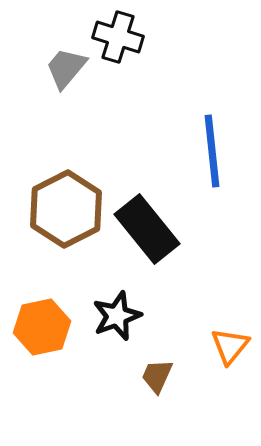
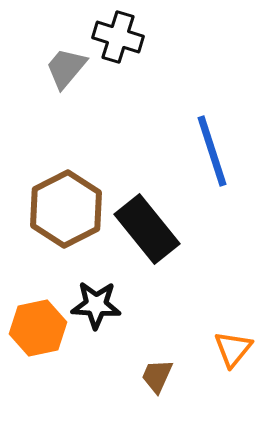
blue line: rotated 12 degrees counterclockwise
black star: moved 21 px left, 11 px up; rotated 24 degrees clockwise
orange hexagon: moved 4 px left, 1 px down
orange triangle: moved 3 px right, 3 px down
